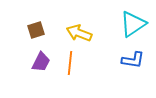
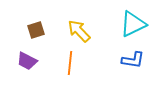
cyan triangle: rotated 8 degrees clockwise
yellow arrow: moved 2 px up; rotated 25 degrees clockwise
purple trapezoid: moved 14 px left, 1 px up; rotated 90 degrees clockwise
